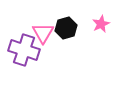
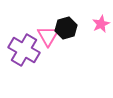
pink triangle: moved 5 px right, 3 px down
purple cross: rotated 12 degrees clockwise
